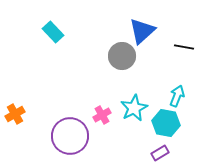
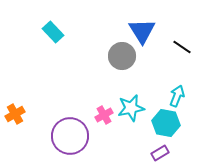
blue triangle: rotated 20 degrees counterclockwise
black line: moved 2 px left; rotated 24 degrees clockwise
cyan star: moved 3 px left; rotated 16 degrees clockwise
pink cross: moved 2 px right
